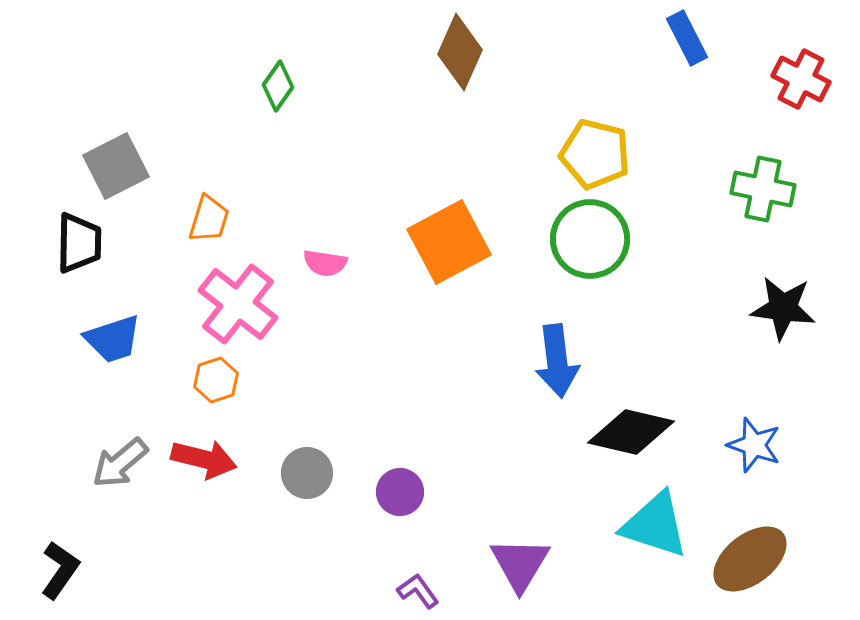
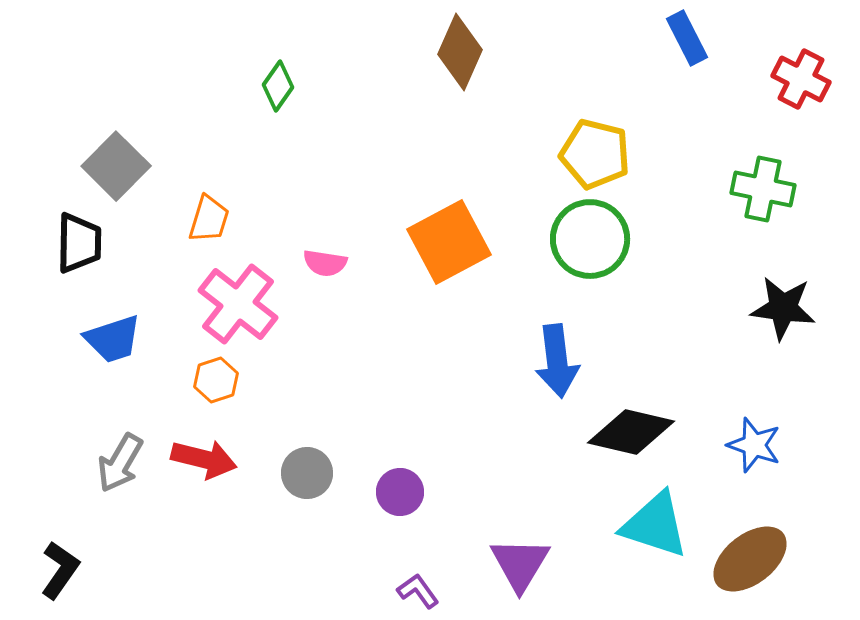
gray square: rotated 18 degrees counterclockwise
gray arrow: rotated 20 degrees counterclockwise
